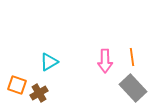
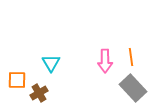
orange line: moved 1 px left
cyan triangle: moved 2 px right, 1 px down; rotated 30 degrees counterclockwise
orange square: moved 5 px up; rotated 18 degrees counterclockwise
